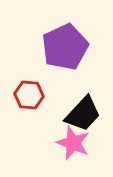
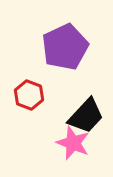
red hexagon: rotated 16 degrees clockwise
black trapezoid: moved 3 px right, 2 px down
